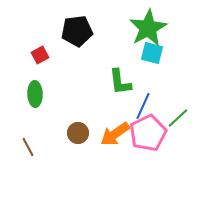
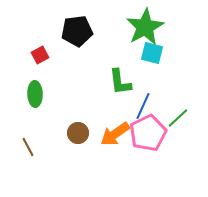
green star: moved 3 px left, 1 px up
